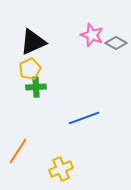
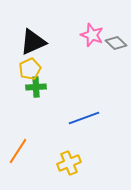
gray diamond: rotated 15 degrees clockwise
yellow cross: moved 8 px right, 6 px up
